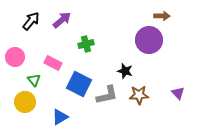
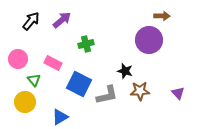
pink circle: moved 3 px right, 2 px down
brown star: moved 1 px right, 4 px up
